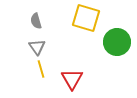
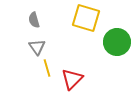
gray semicircle: moved 2 px left, 1 px up
yellow line: moved 6 px right, 1 px up
red triangle: rotated 15 degrees clockwise
